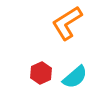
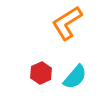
cyan semicircle: rotated 8 degrees counterclockwise
